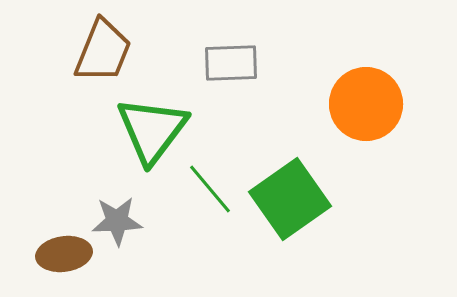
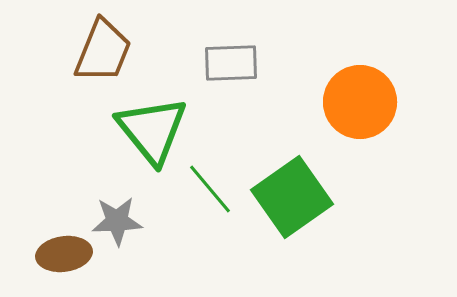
orange circle: moved 6 px left, 2 px up
green triangle: rotated 16 degrees counterclockwise
green square: moved 2 px right, 2 px up
